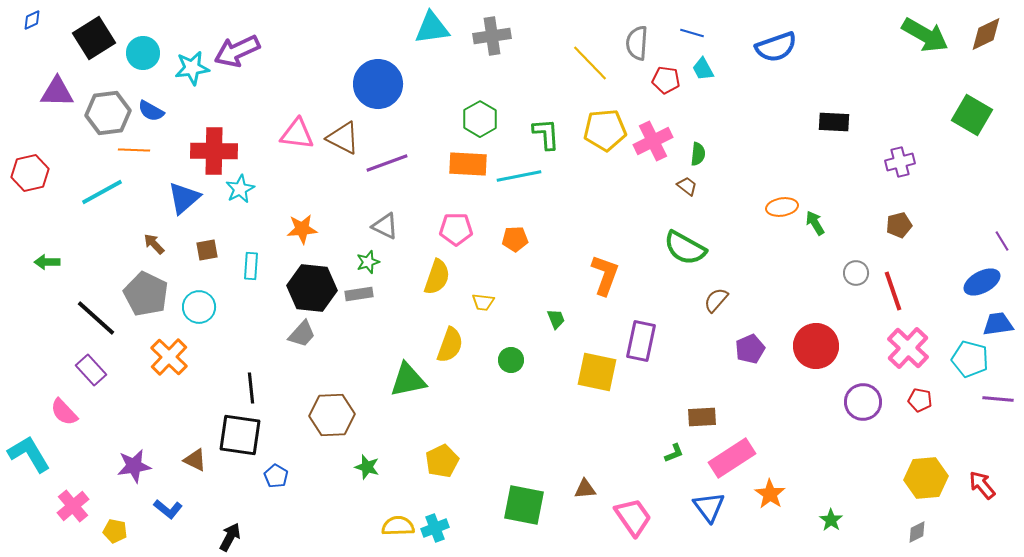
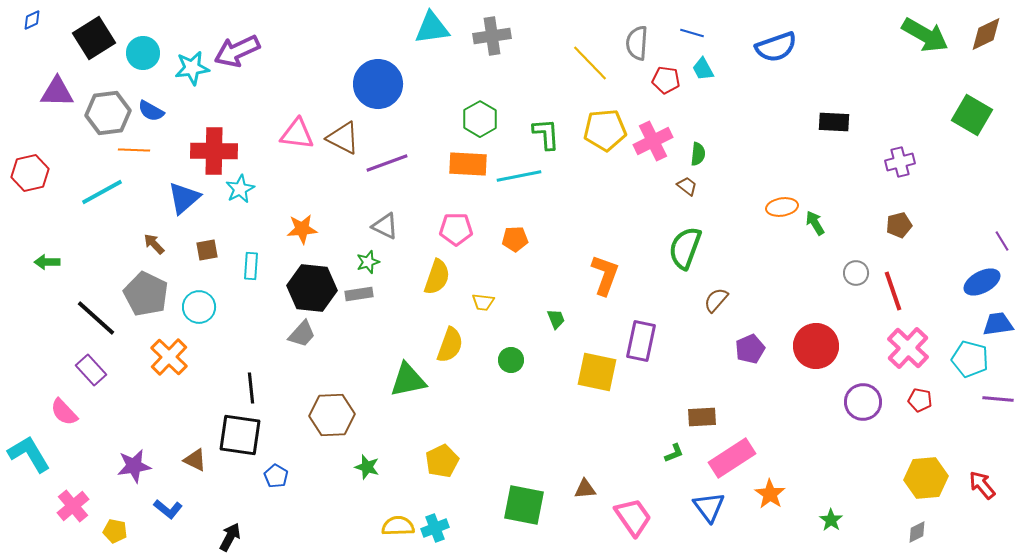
green semicircle at (685, 248): rotated 81 degrees clockwise
